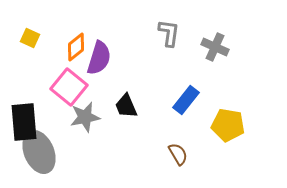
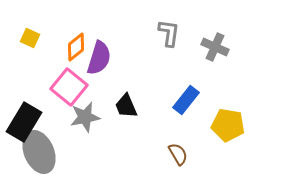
black rectangle: rotated 36 degrees clockwise
